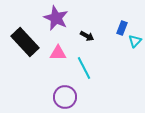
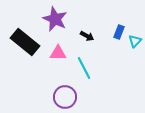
purple star: moved 1 px left, 1 px down
blue rectangle: moved 3 px left, 4 px down
black rectangle: rotated 8 degrees counterclockwise
